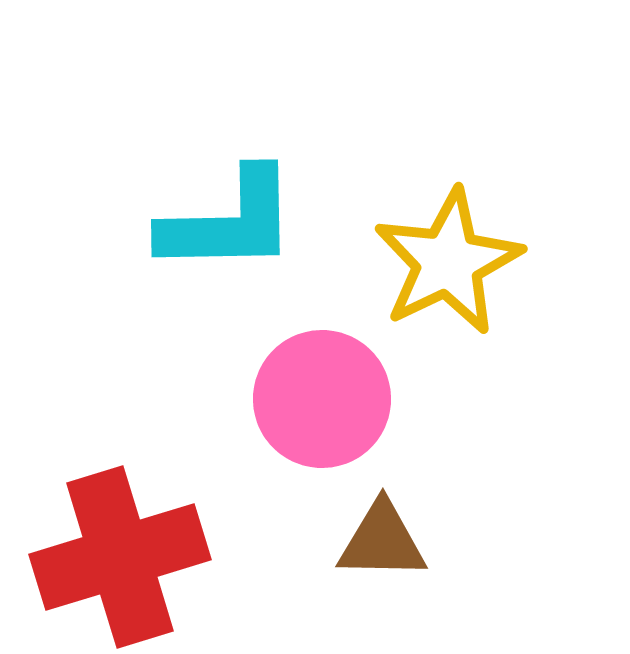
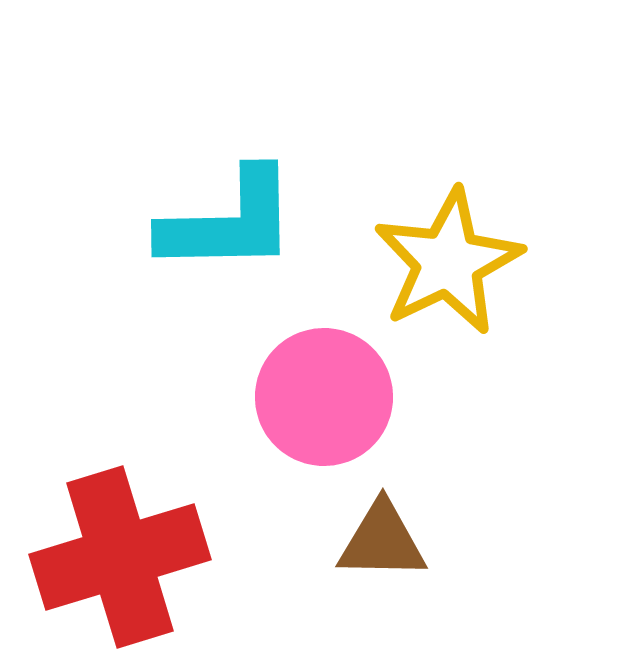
pink circle: moved 2 px right, 2 px up
